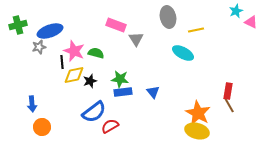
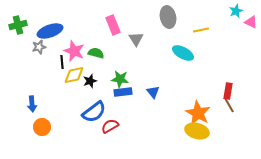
pink rectangle: moved 3 px left; rotated 48 degrees clockwise
yellow line: moved 5 px right
